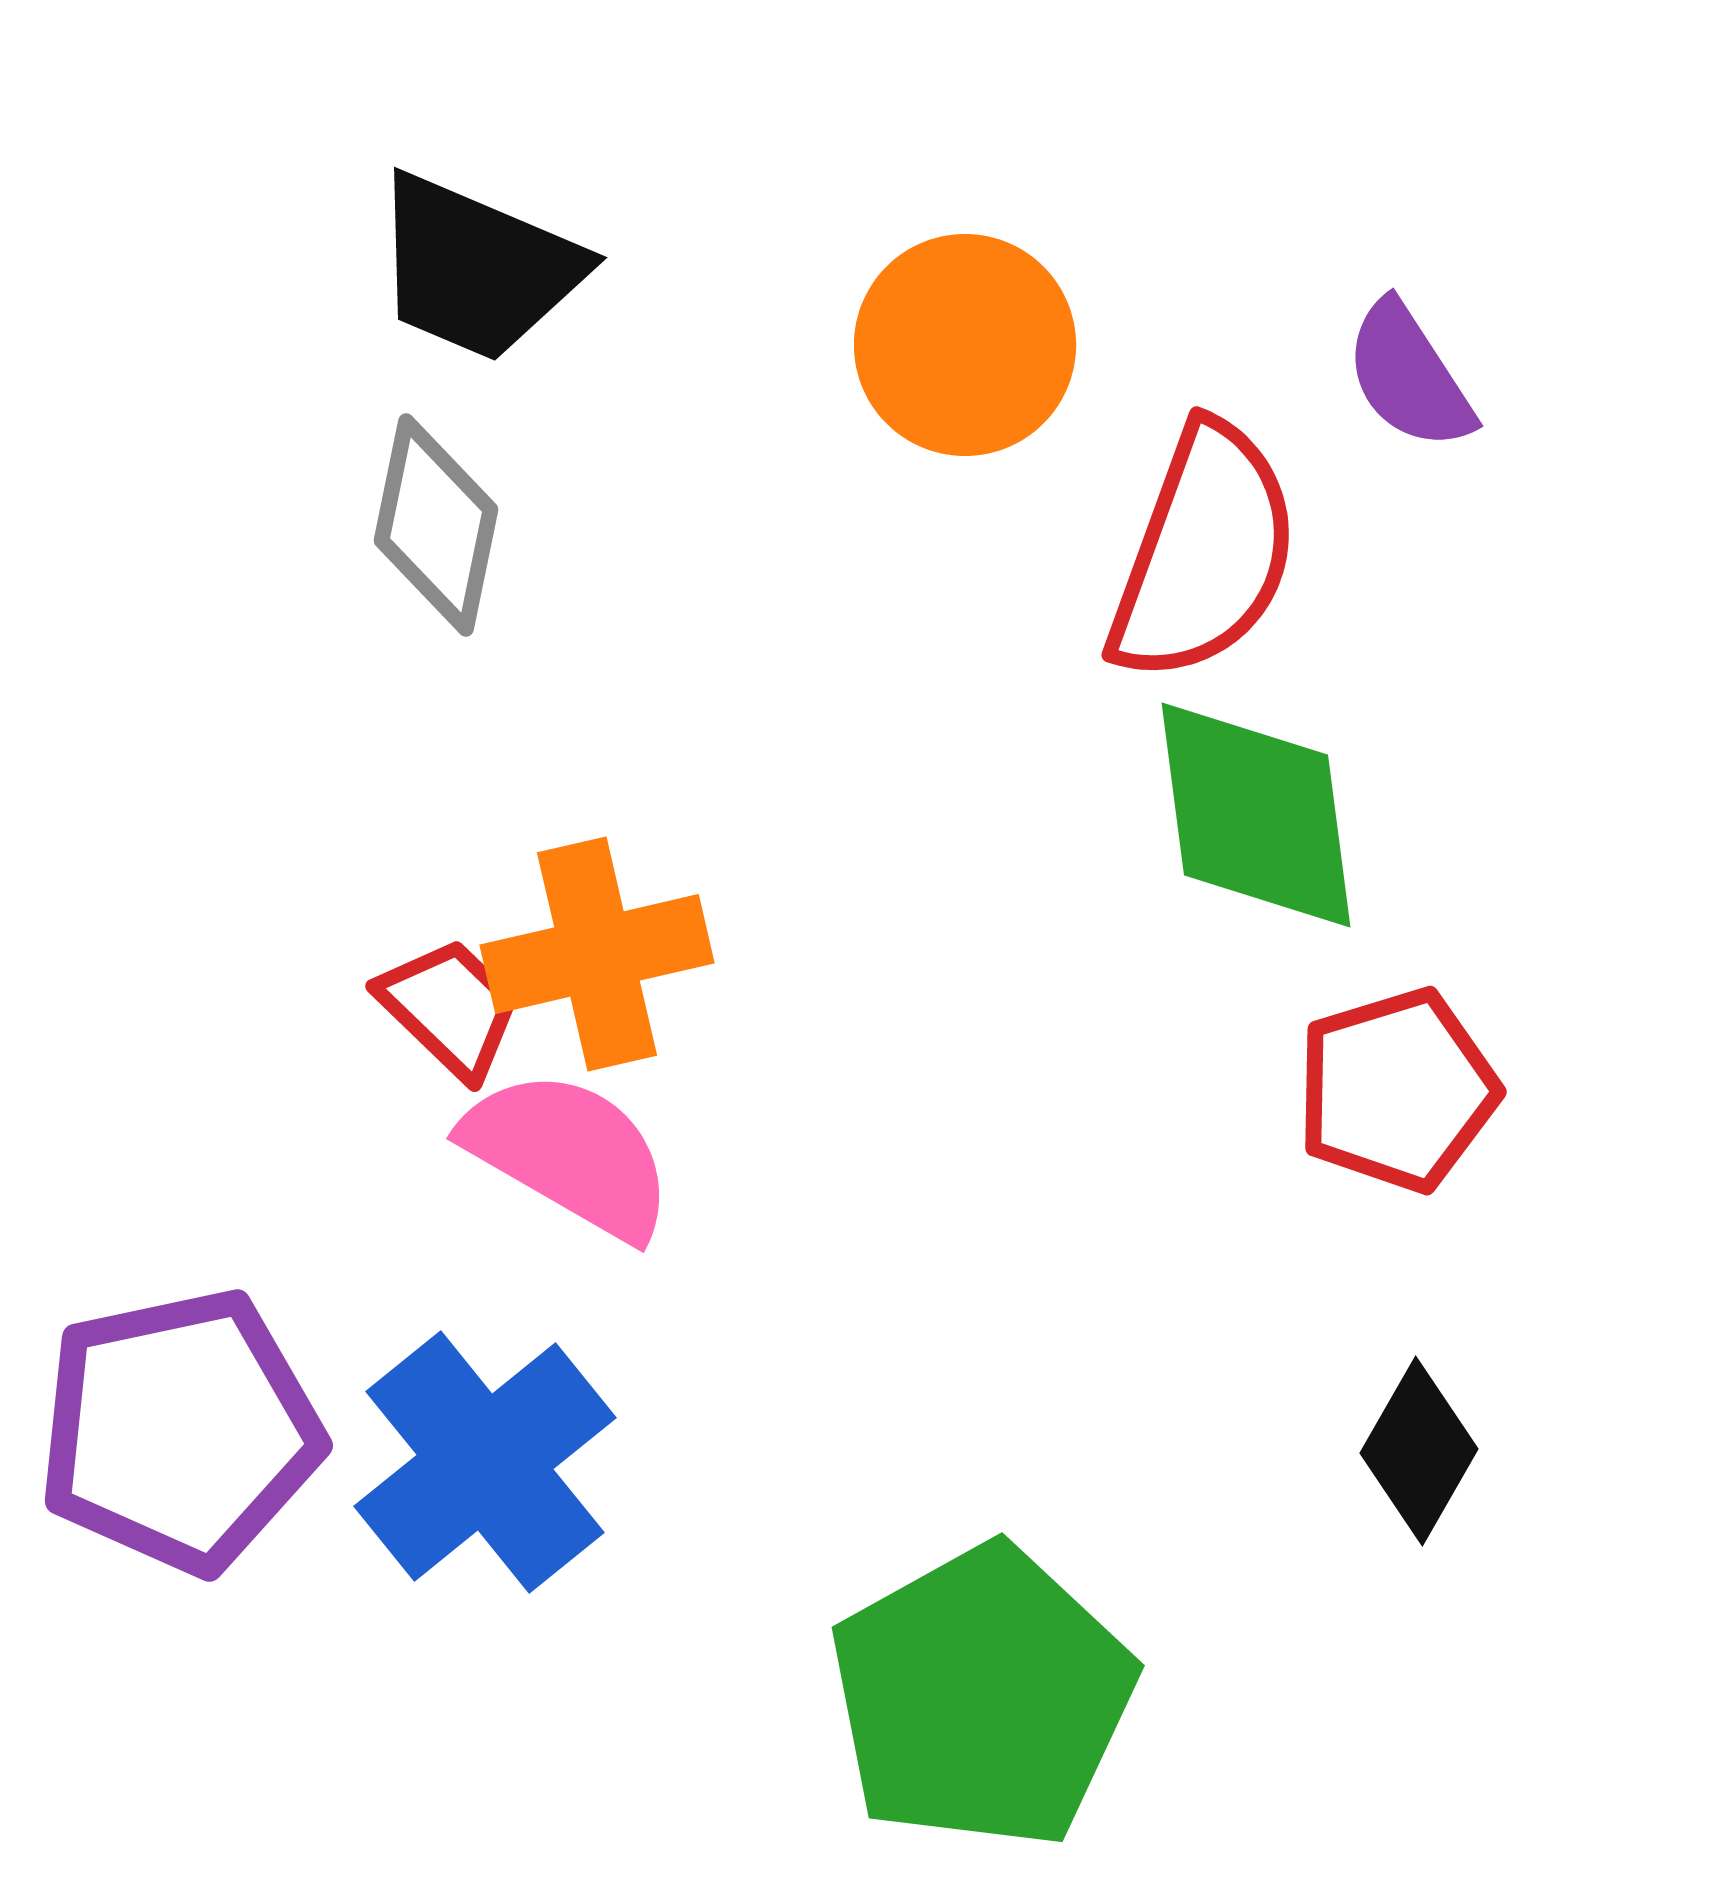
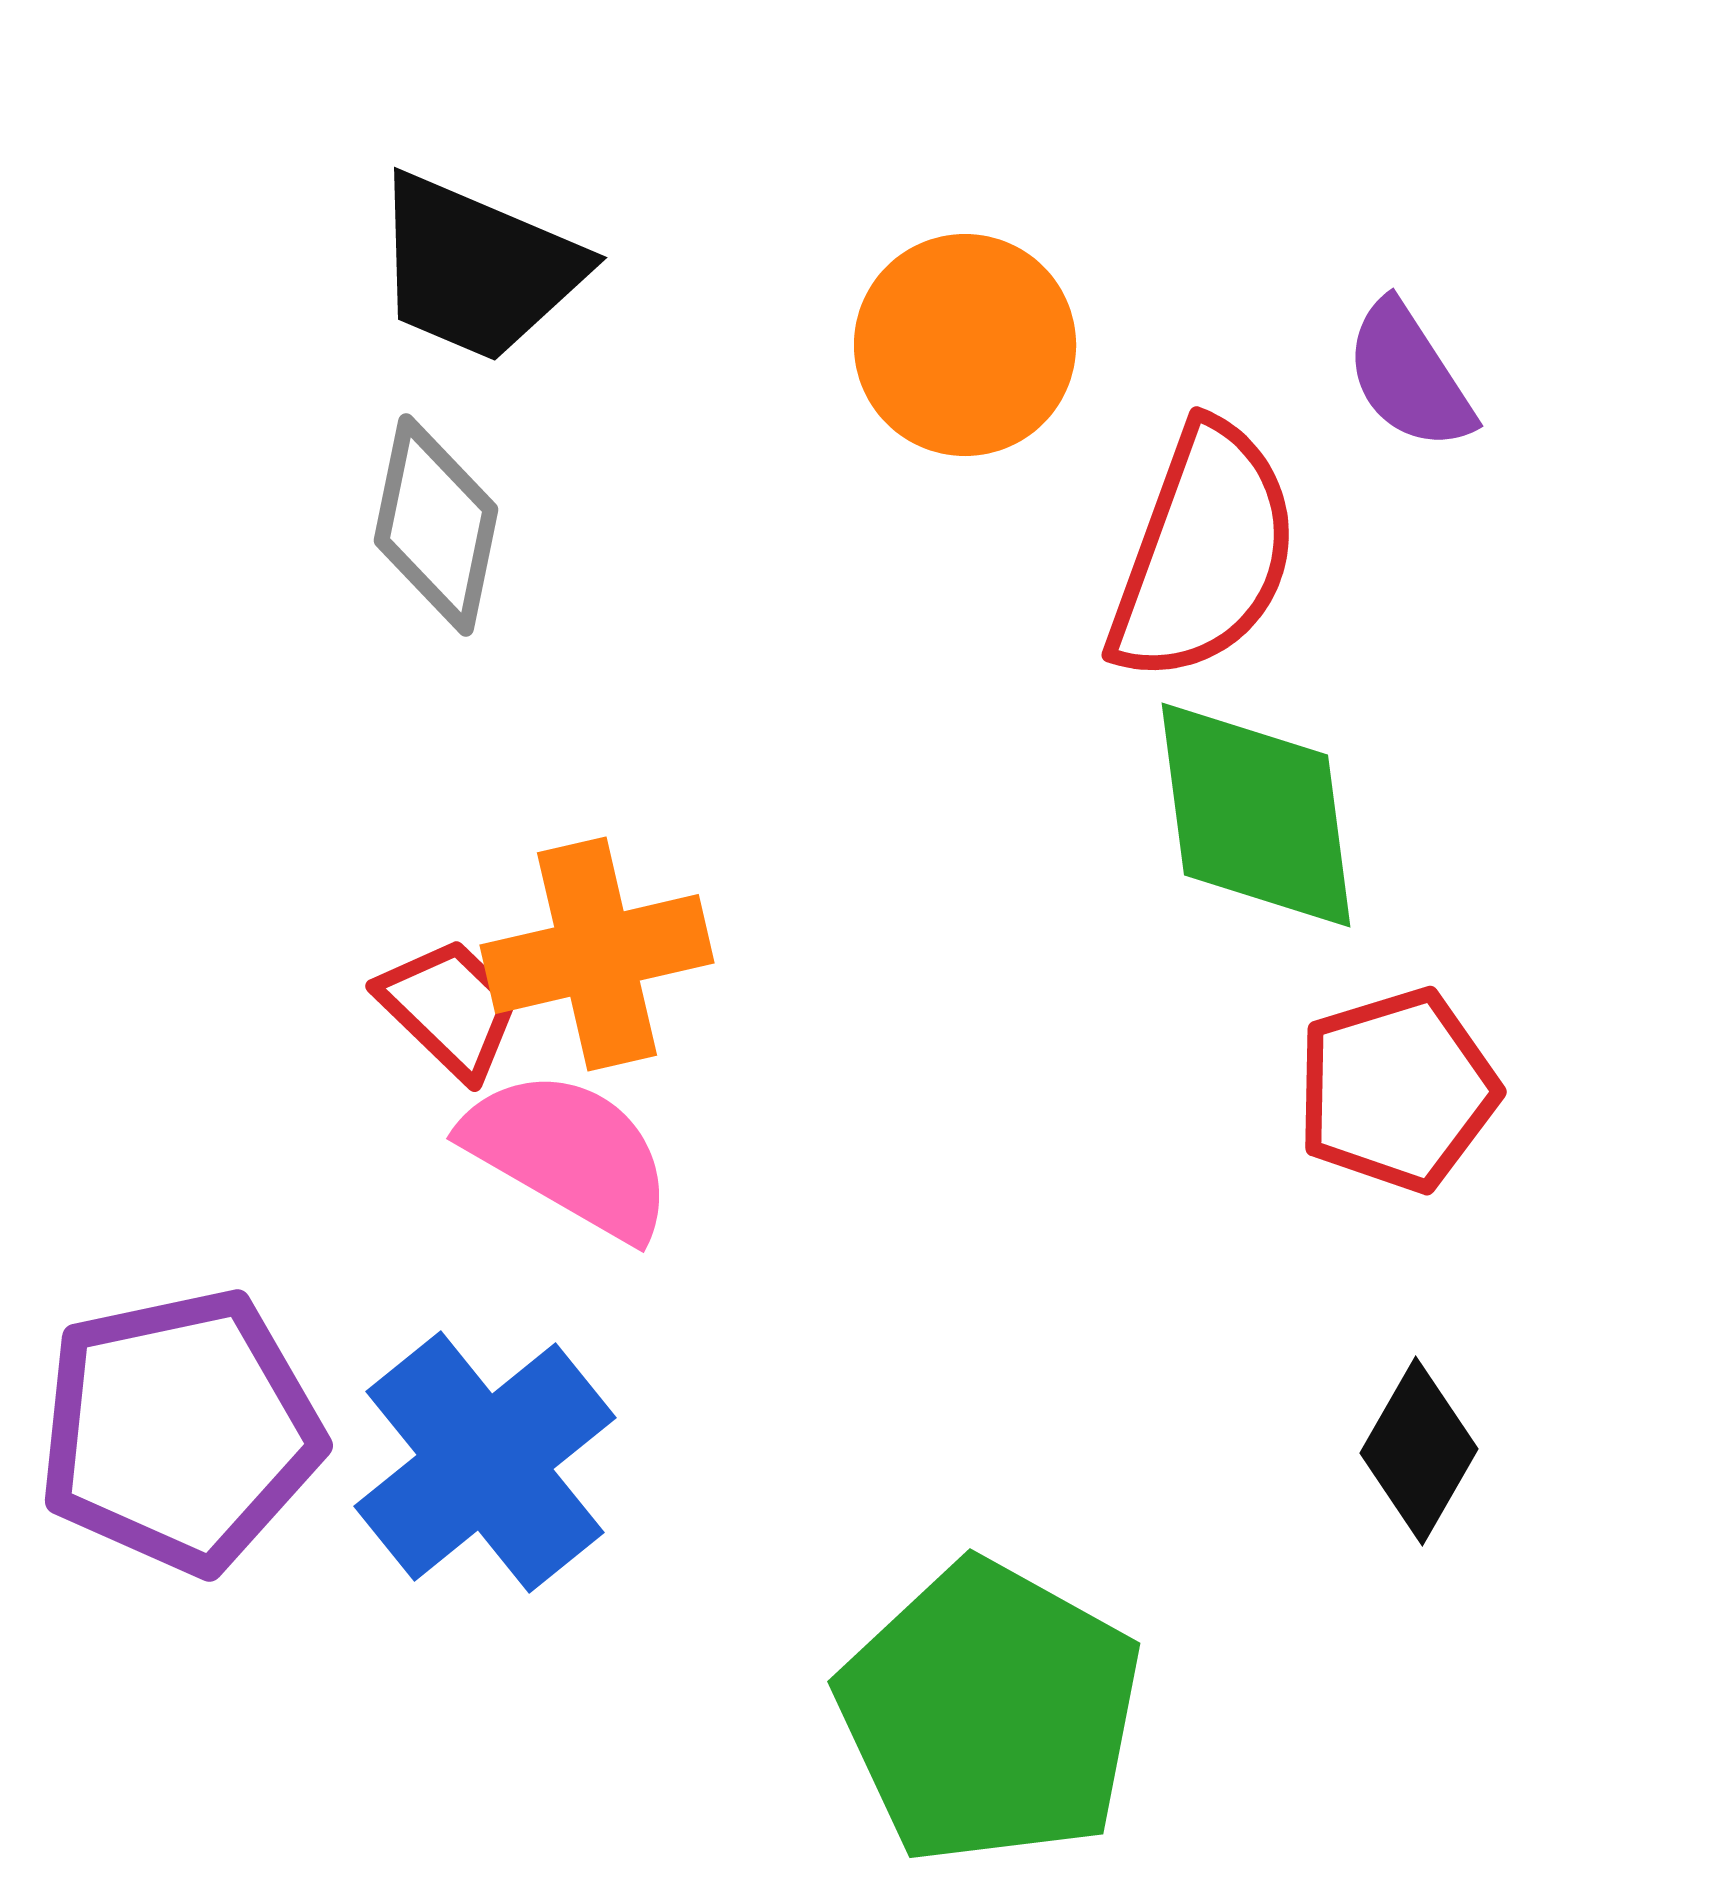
green pentagon: moved 8 px right, 16 px down; rotated 14 degrees counterclockwise
